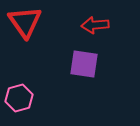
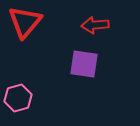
red triangle: rotated 15 degrees clockwise
pink hexagon: moved 1 px left
